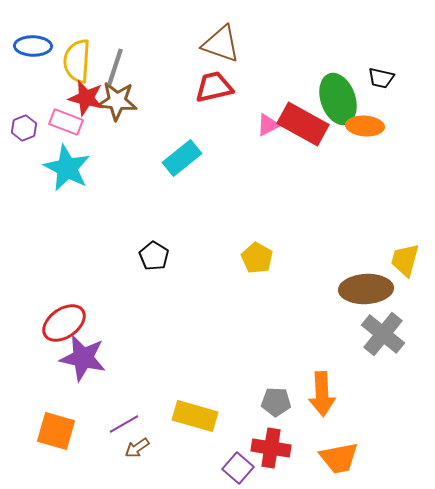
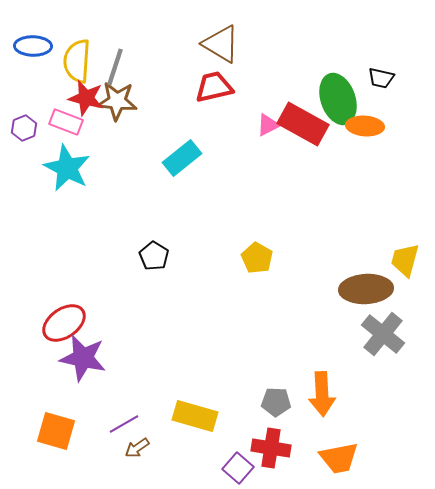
brown triangle: rotated 12 degrees clockwise
